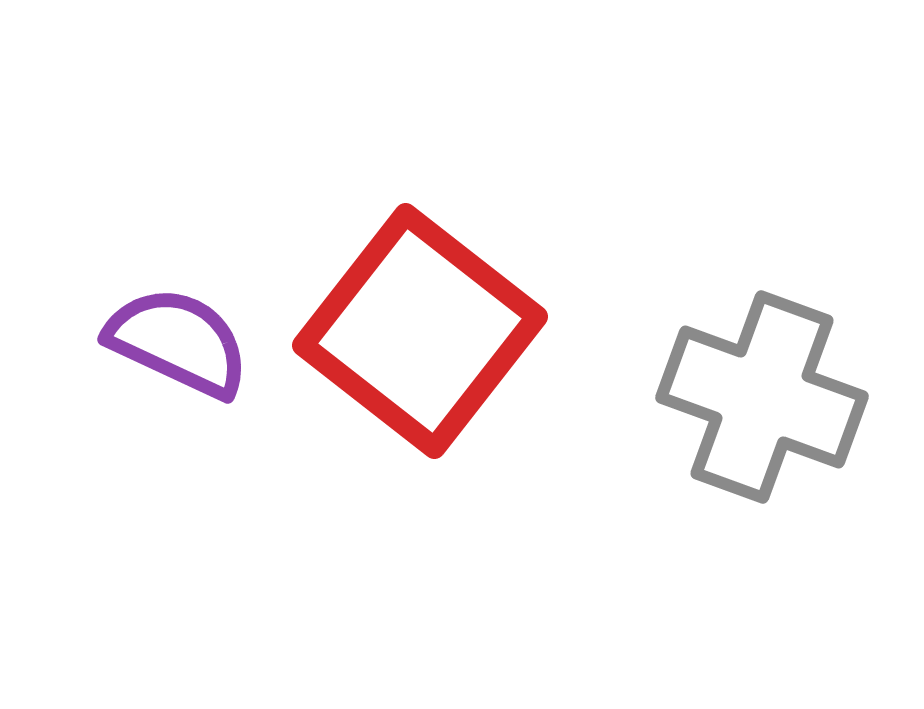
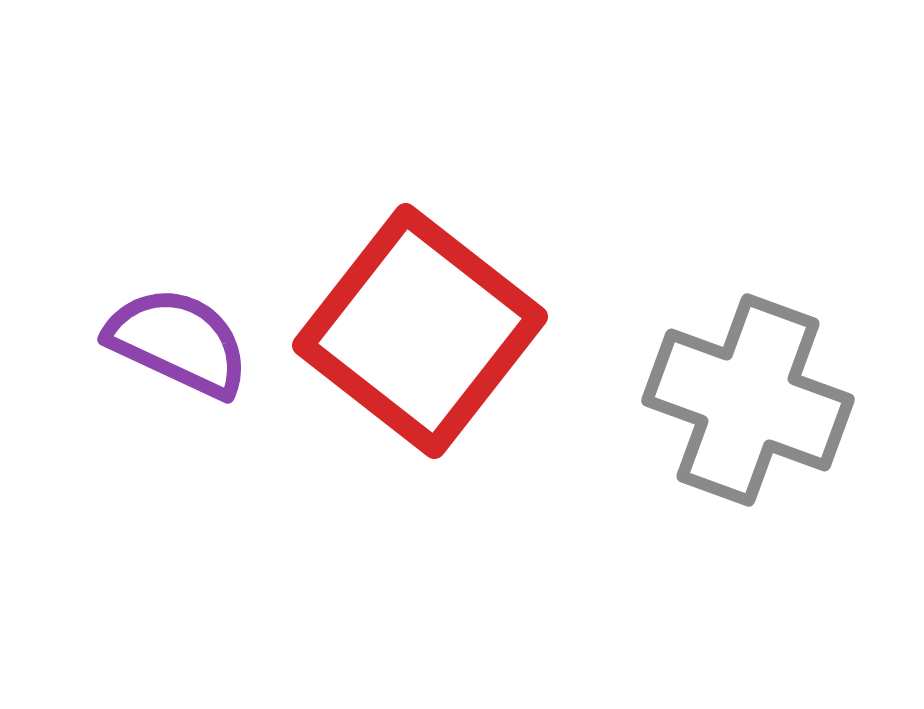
gray cross: moved 14 px left, 3 px down
